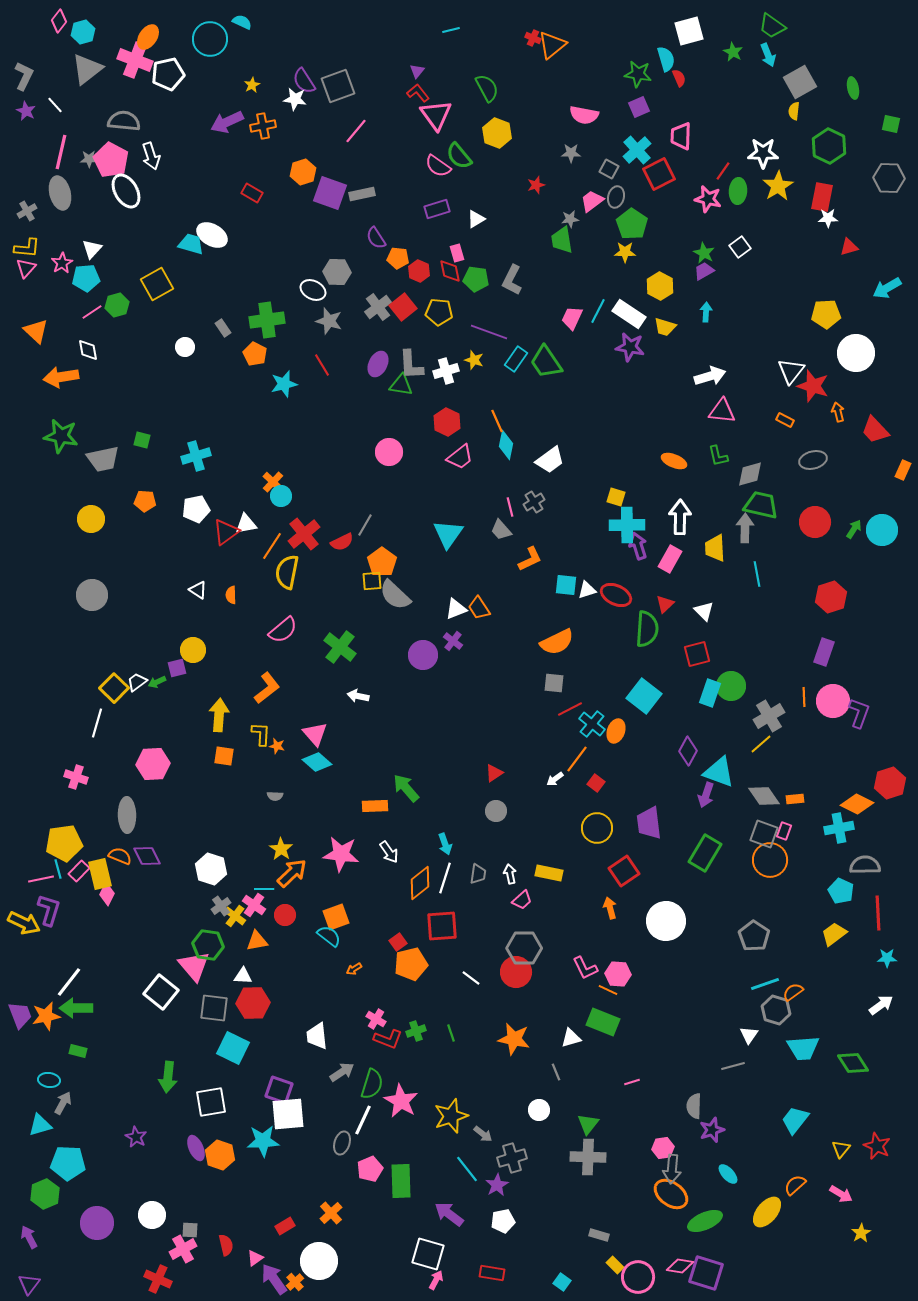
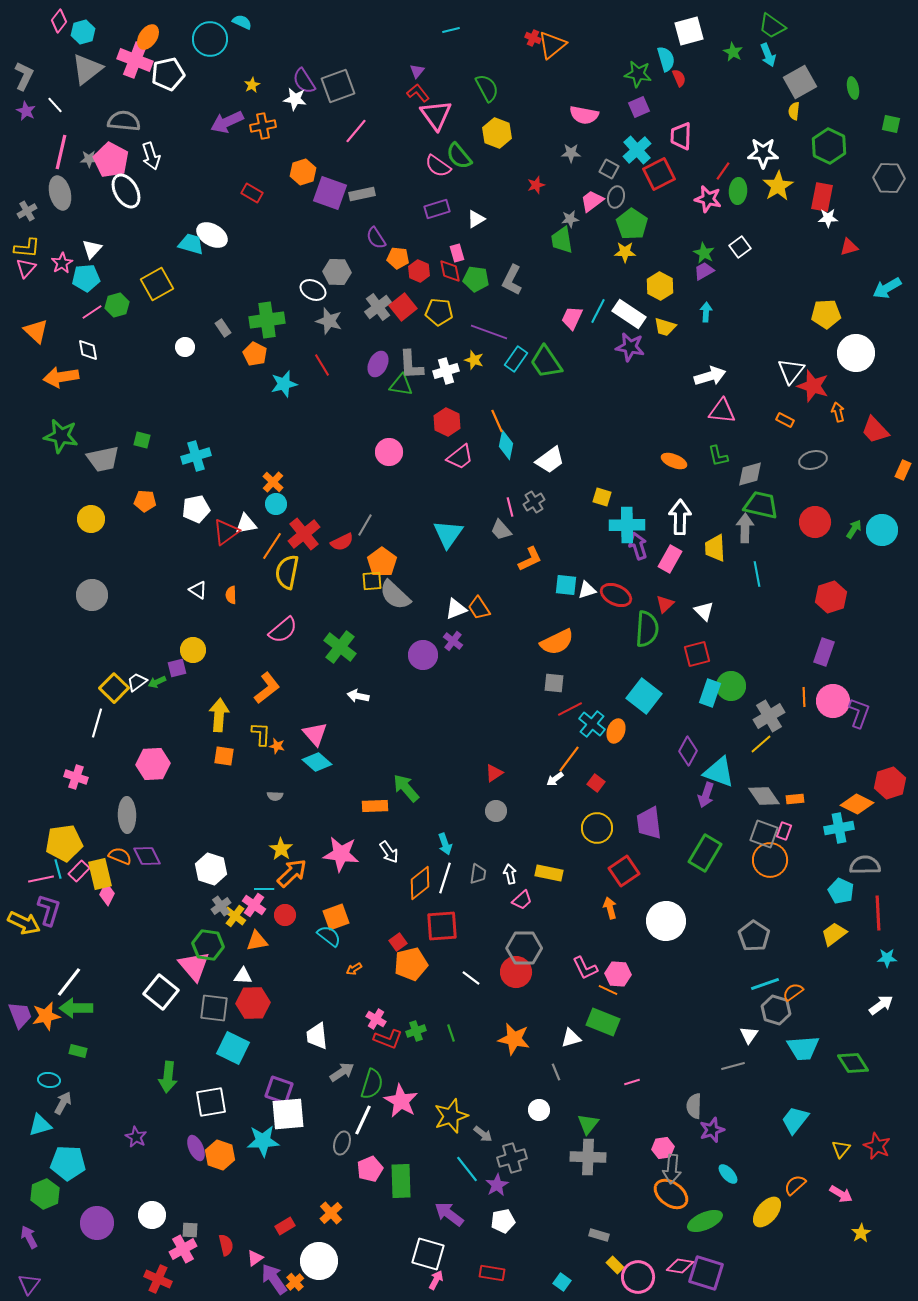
cyan circle at (281, 496): moved 5 px left, 8 px down
yellow square at (616, 497): moved 14 px left
orange line at (577, 759): moved 8 px left
